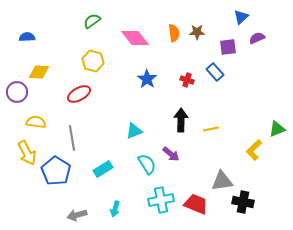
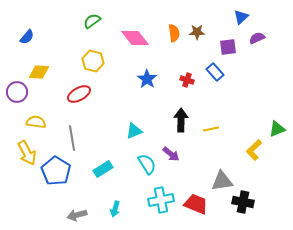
blue semicircle: rotated 133 degrees clockwise
